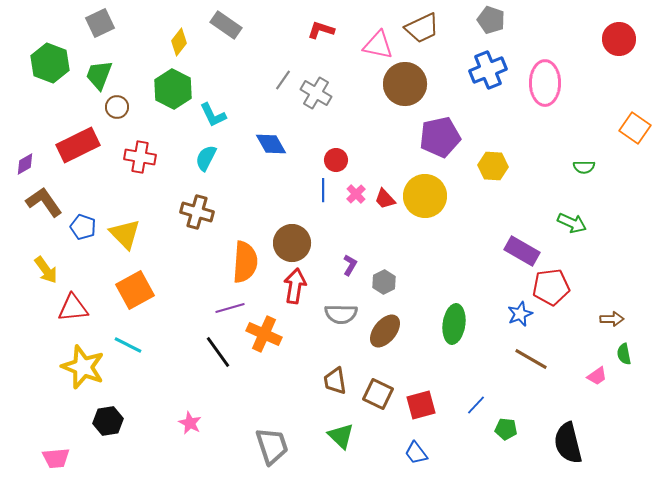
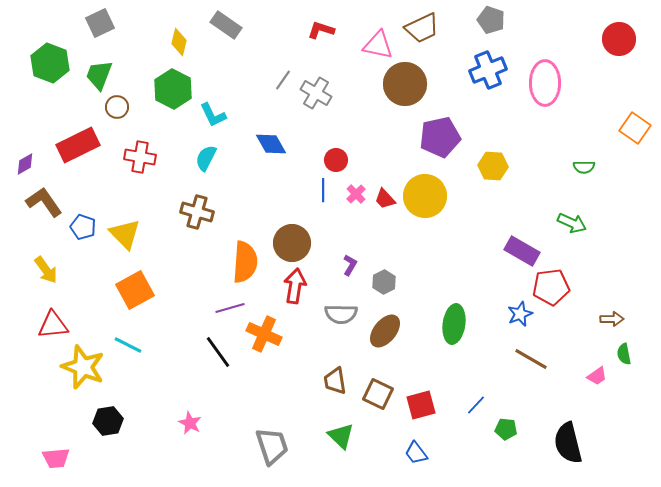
yellow diamond at (179, 42): rotated 24 degrees counterclockwise
red triangle at (73, 308): moved 20 px left, 17 px down
